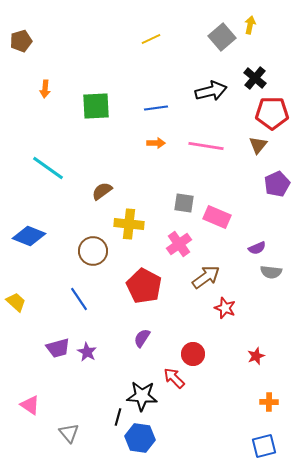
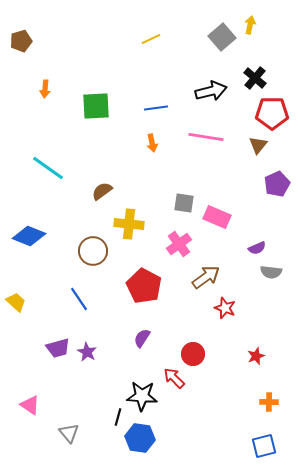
orange arrow at (156, 143): moved 4 px left; rotated 78 degrees clockwise
pink line at (206, 146): moved 9 px up
